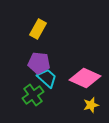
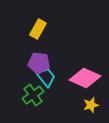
cyan trapezoid: moved 1 px left, 1 px up; rotated 10 degrees clockwise
